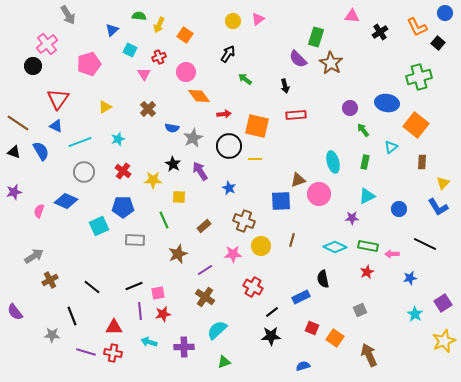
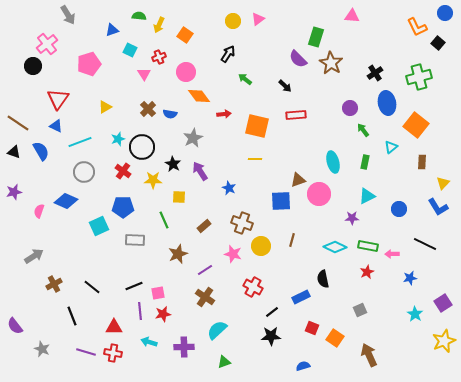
blue triangle at (112, 30): rotated 24 degrees clockwise
black cross at (380, 32): moved 5 px left, 41 px down
black arrow at (285, 86): rotated 32 degrees counterclockwise
blue ellipse at (387, 103): rotated 70 degrees clockwise
blue semicircle at (172, 128): moved 2 px left, 14 px up
black circle at (229, 146): moved 87 px left, 1 px down
brown cross at (244, 221): moved 2 px left, 2 px down
pink star at (233, 254): rotated 18 degrees clockwise
brown cross at (50, 280): moved 4 px right, 4 px down
purple semicircle at (15, 312): moved 14 px down
gray star at (52, 335): moved 10 px left, 14 px down; rotated 21 degrees clockwise
